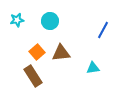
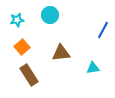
cyan circle: moved 6 px up
orange square: moved 15 px left, 5 px up
brown rectangle: moved 4 px left, 1 px up
